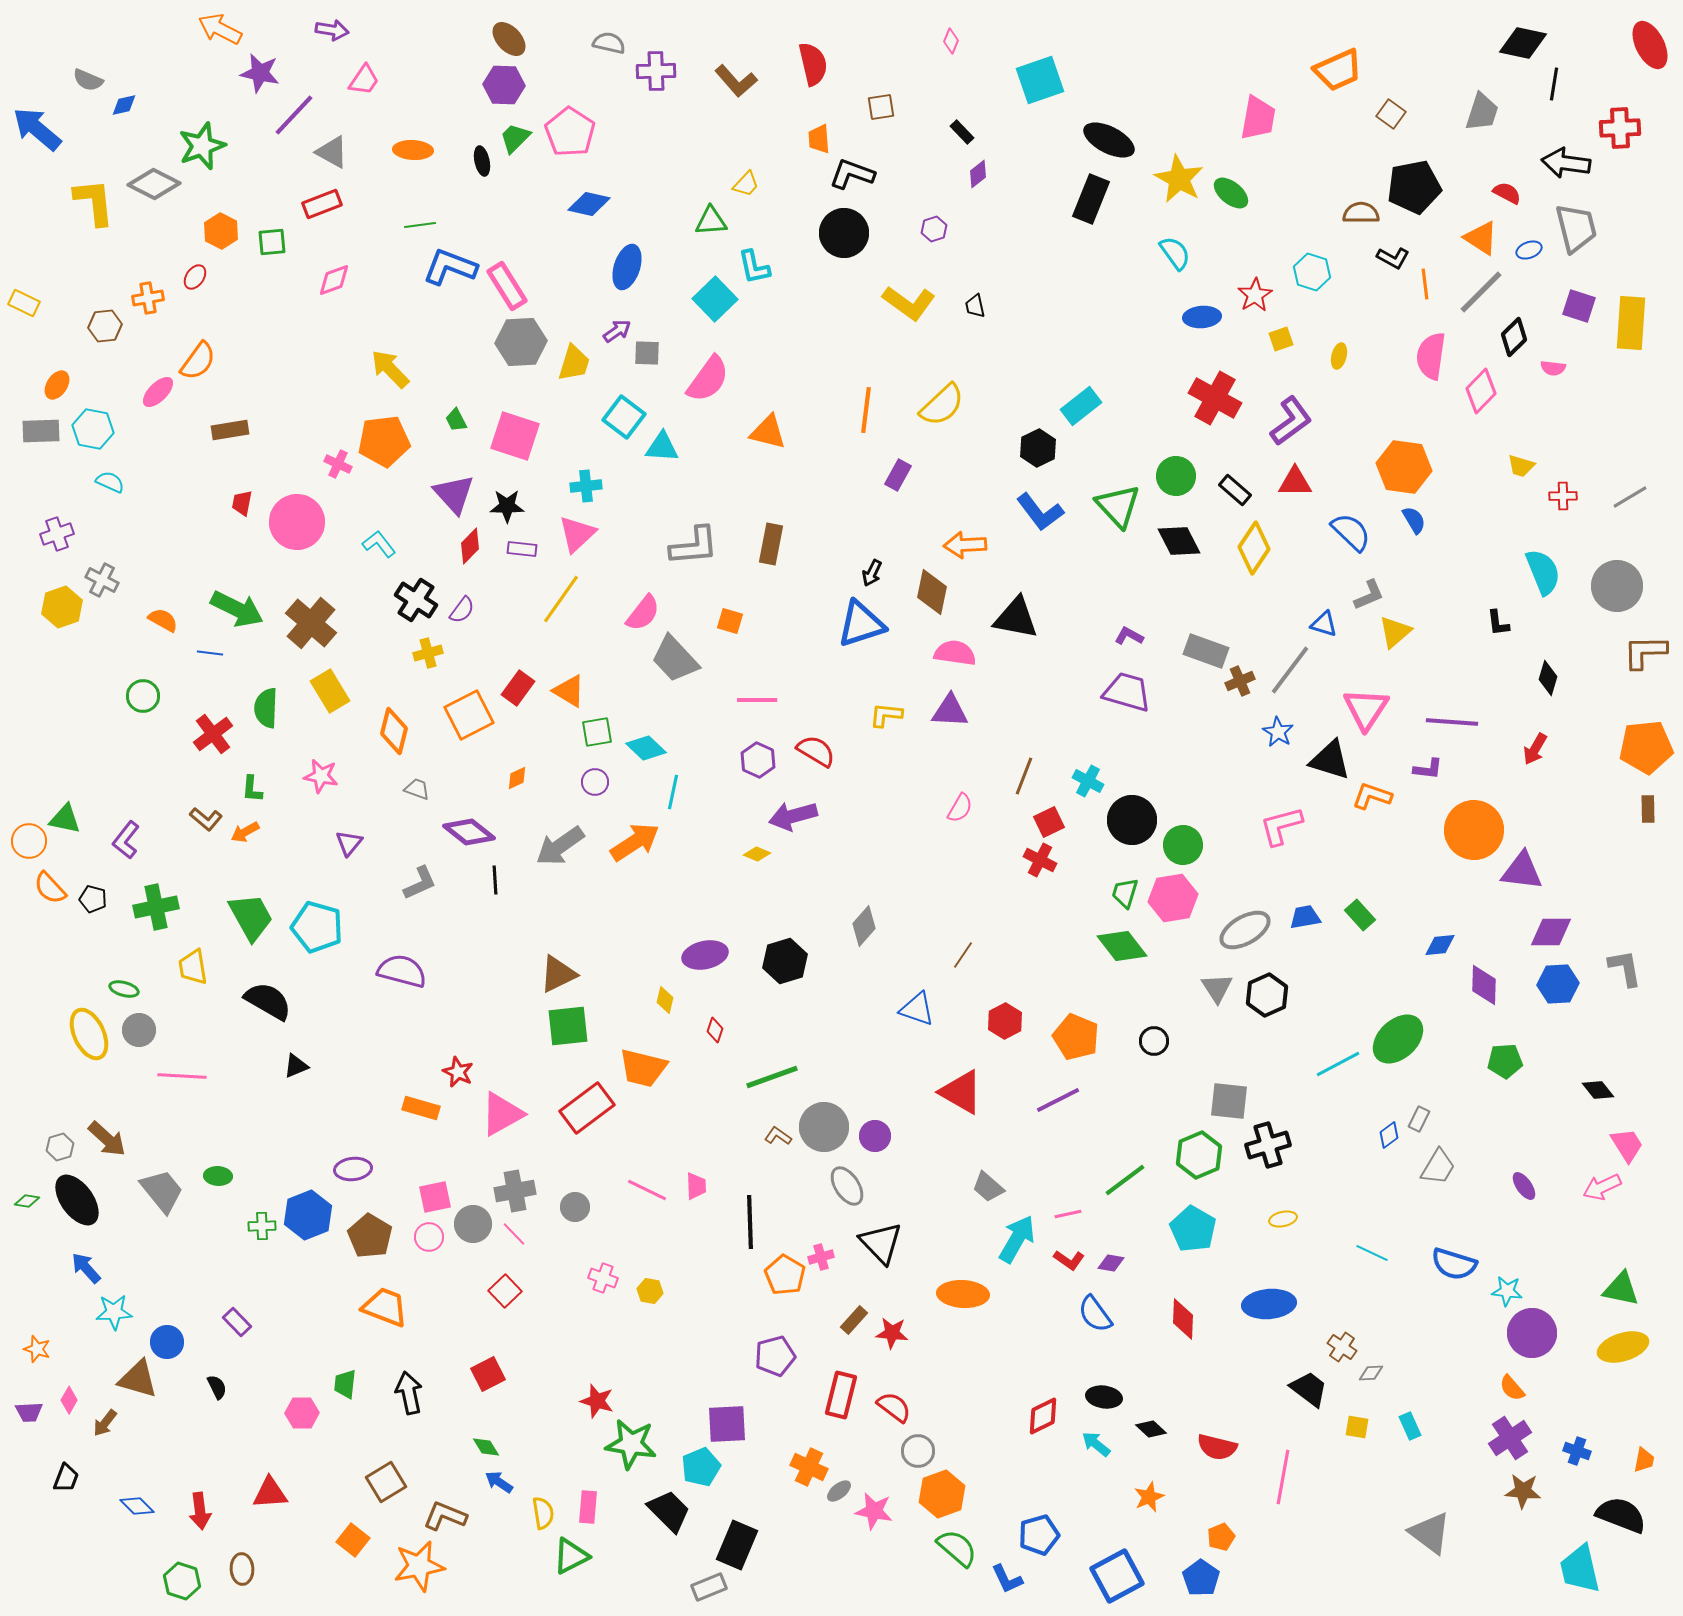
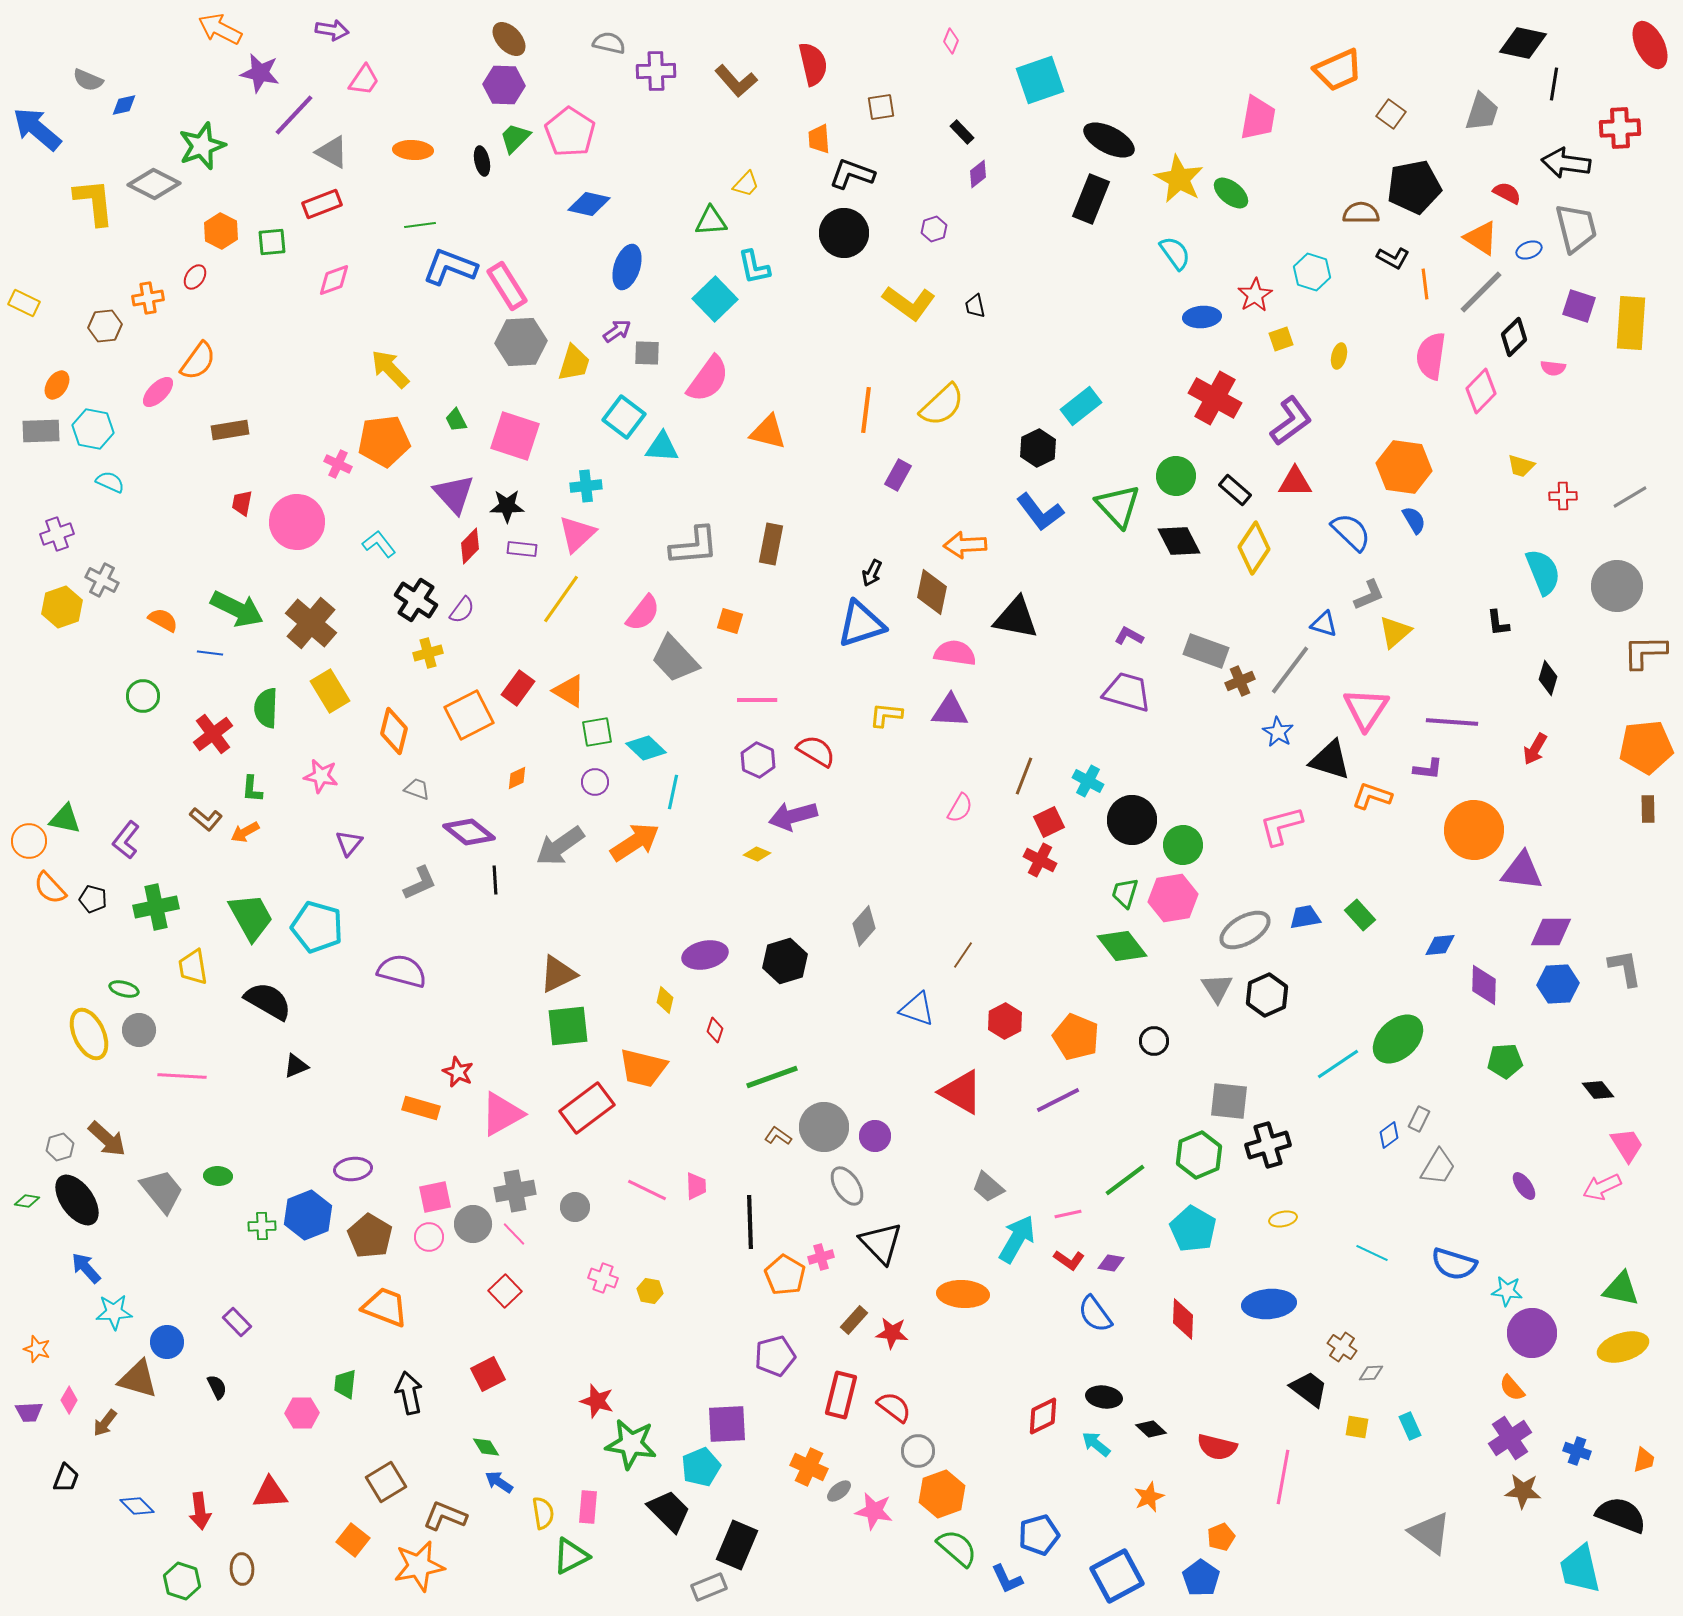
cyan line at (1338, 1064): rotated 6 degrees counterclockwise
